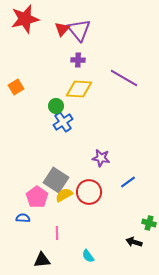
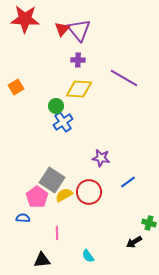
red star: rotated 16 degrees clockwise
gray square: moved 4 px left
black arrow: rotated 49 degrees counterclockwise
